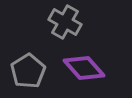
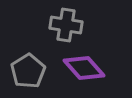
gray cross: moved 1 px right, 3 px down; rotated 20 degrees counterclockwise
